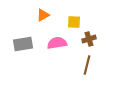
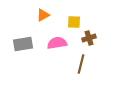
brown cross: moved 1 px up
brown line: moved 6 px left, 1 px up
